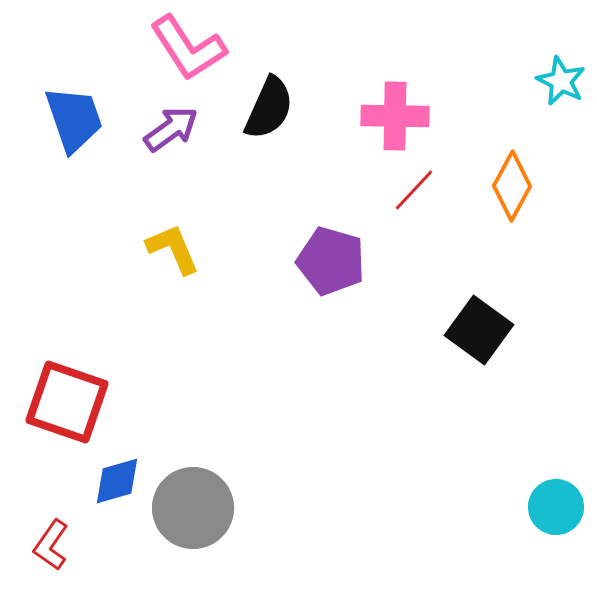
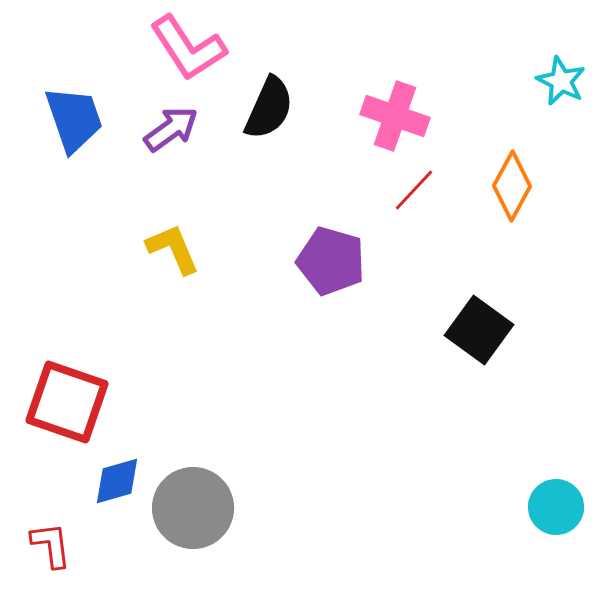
pink cross: rotated 18 degrees clockwise
red L-shape: rotated 138 degrees clockwise
